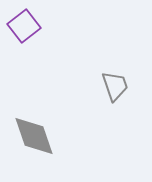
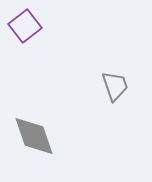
purple square: moved 1 px right
